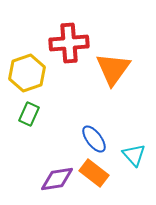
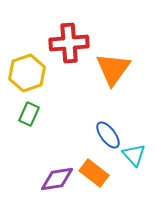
blue ellipse: moved 14 px right, 4 px up
